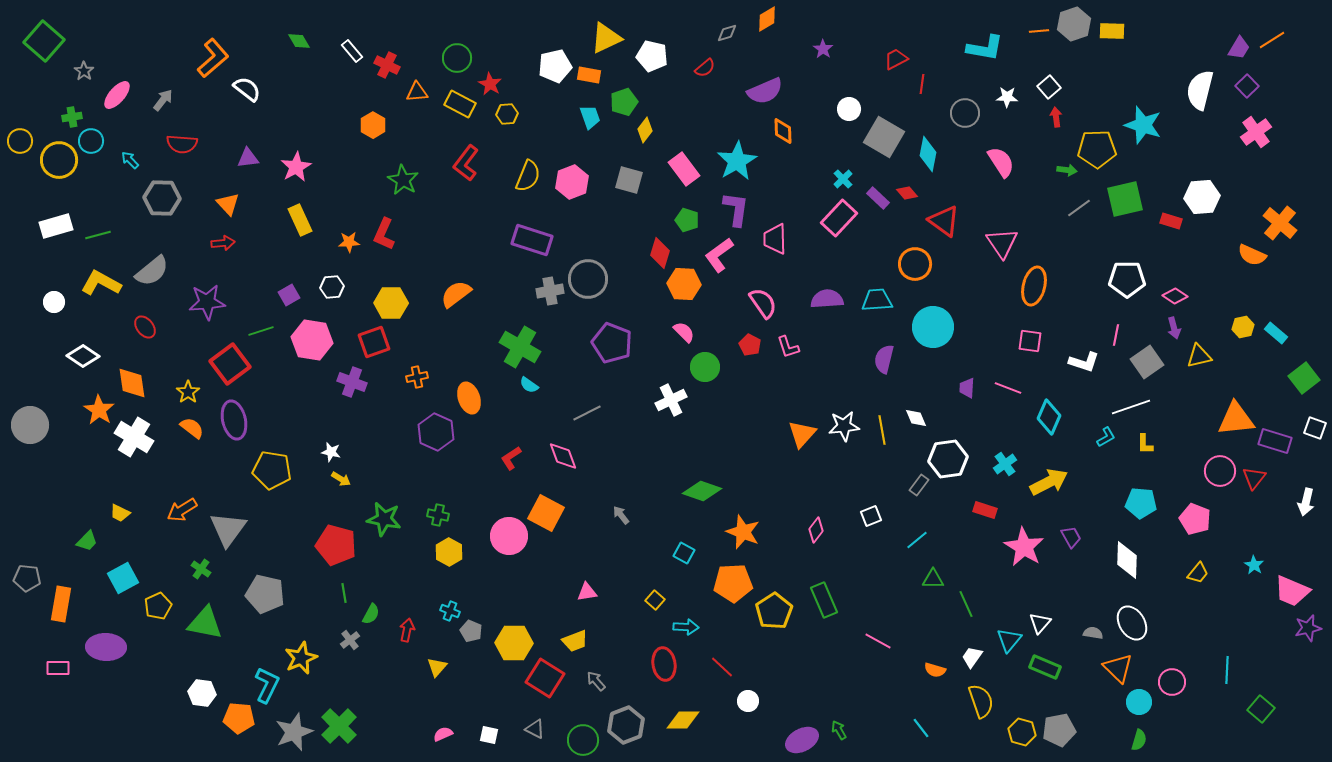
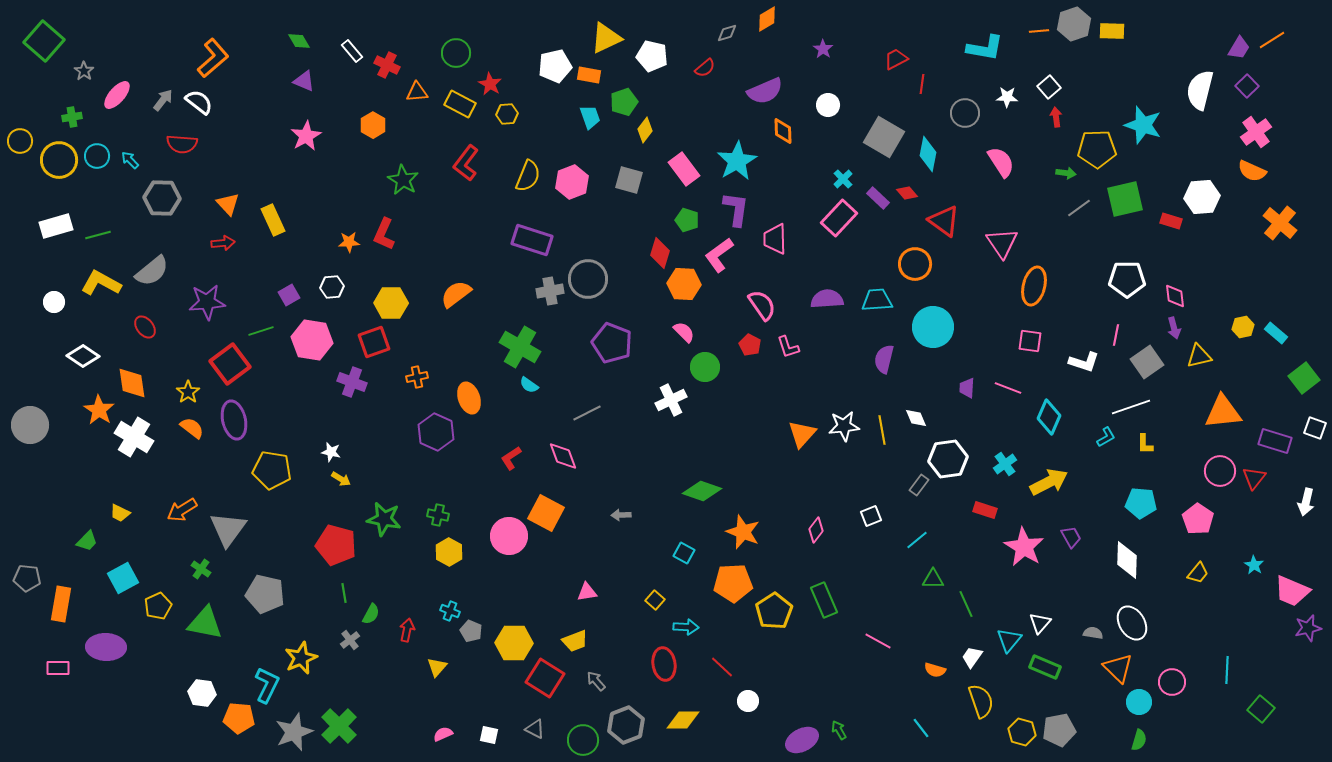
green circle at (457, 58): moved 1 px left, 5 px up
white semicircle at (247, 89): moved 48 px left, 13 px down
white circle at (849, 109): moved 21 px left, 4 px up
cyan circle at (91, 141): moved 6 px right, 15 px down
purple triangle at (248, 158): moved 56 px right, 77 px up; rotated 30 degrees clockwise
pink star at (296, 167): moved 10 px right, 31 px up
green arrow at (1067, 170): moved 1 px left, 3 px down
yellow rectangle at (300, 220): moved 27 px left
orange semicircle at (1252, 255): moved 84 px up
pink diamond at (1175, 296): rotated 50 degrees clockwise
pink semicircle at (763, 303): moved 1 px left, 2 px down
orange triangle at (1236, 419): moved 13 px left, 7 px up
gray arrow at (621, 515): rotated 54 degrees counterclockwise
pink pentagon at (1195, 519): moved 3 px right; rotated 12 degrees clockwise
